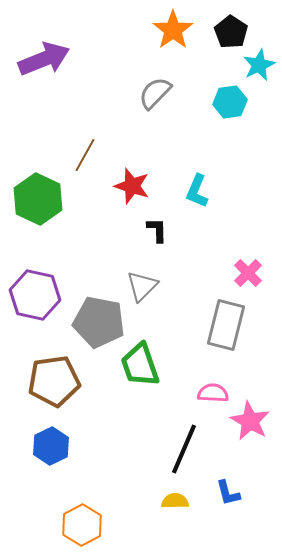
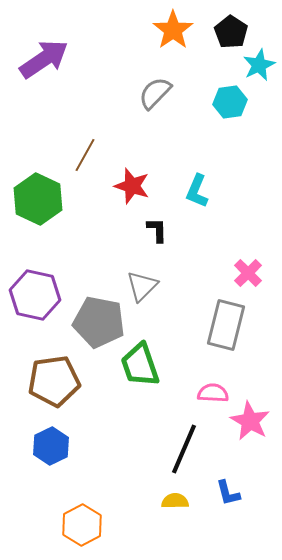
purple arrow: rotated 12 degrees counterclockwise
